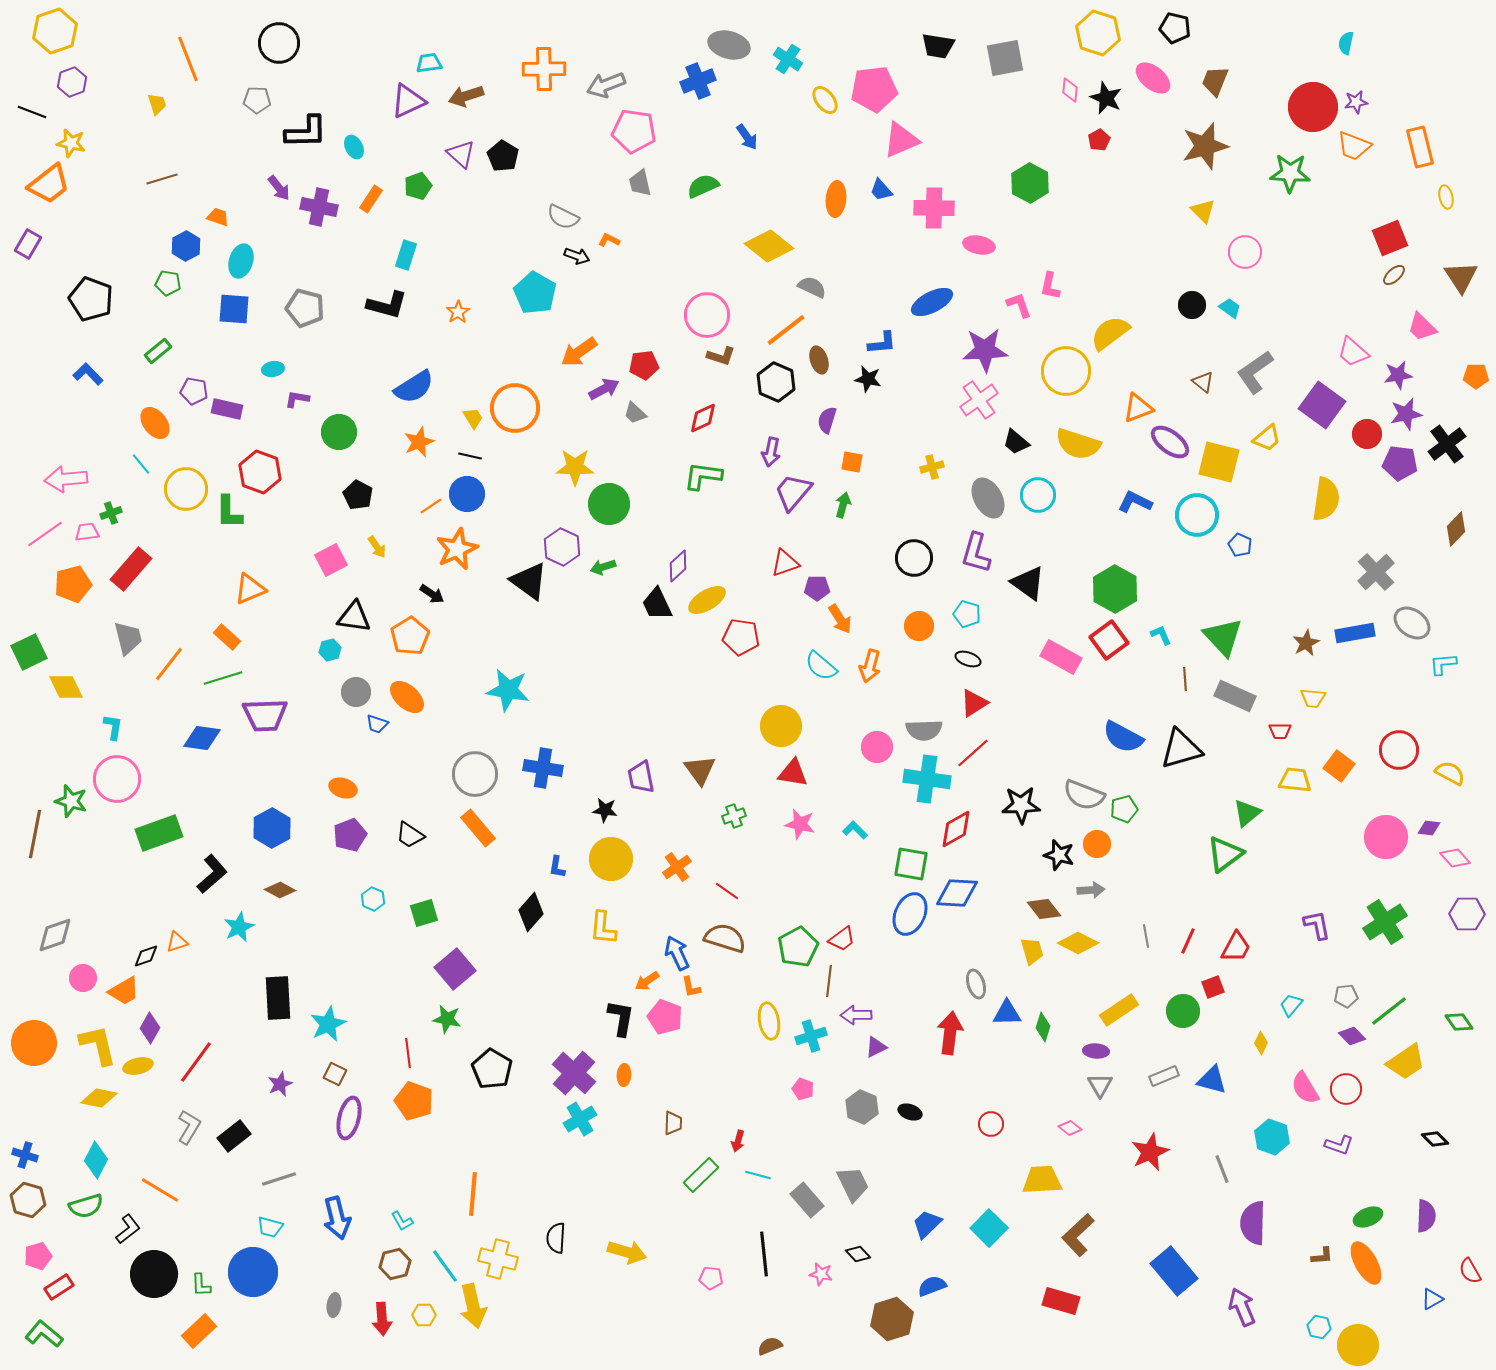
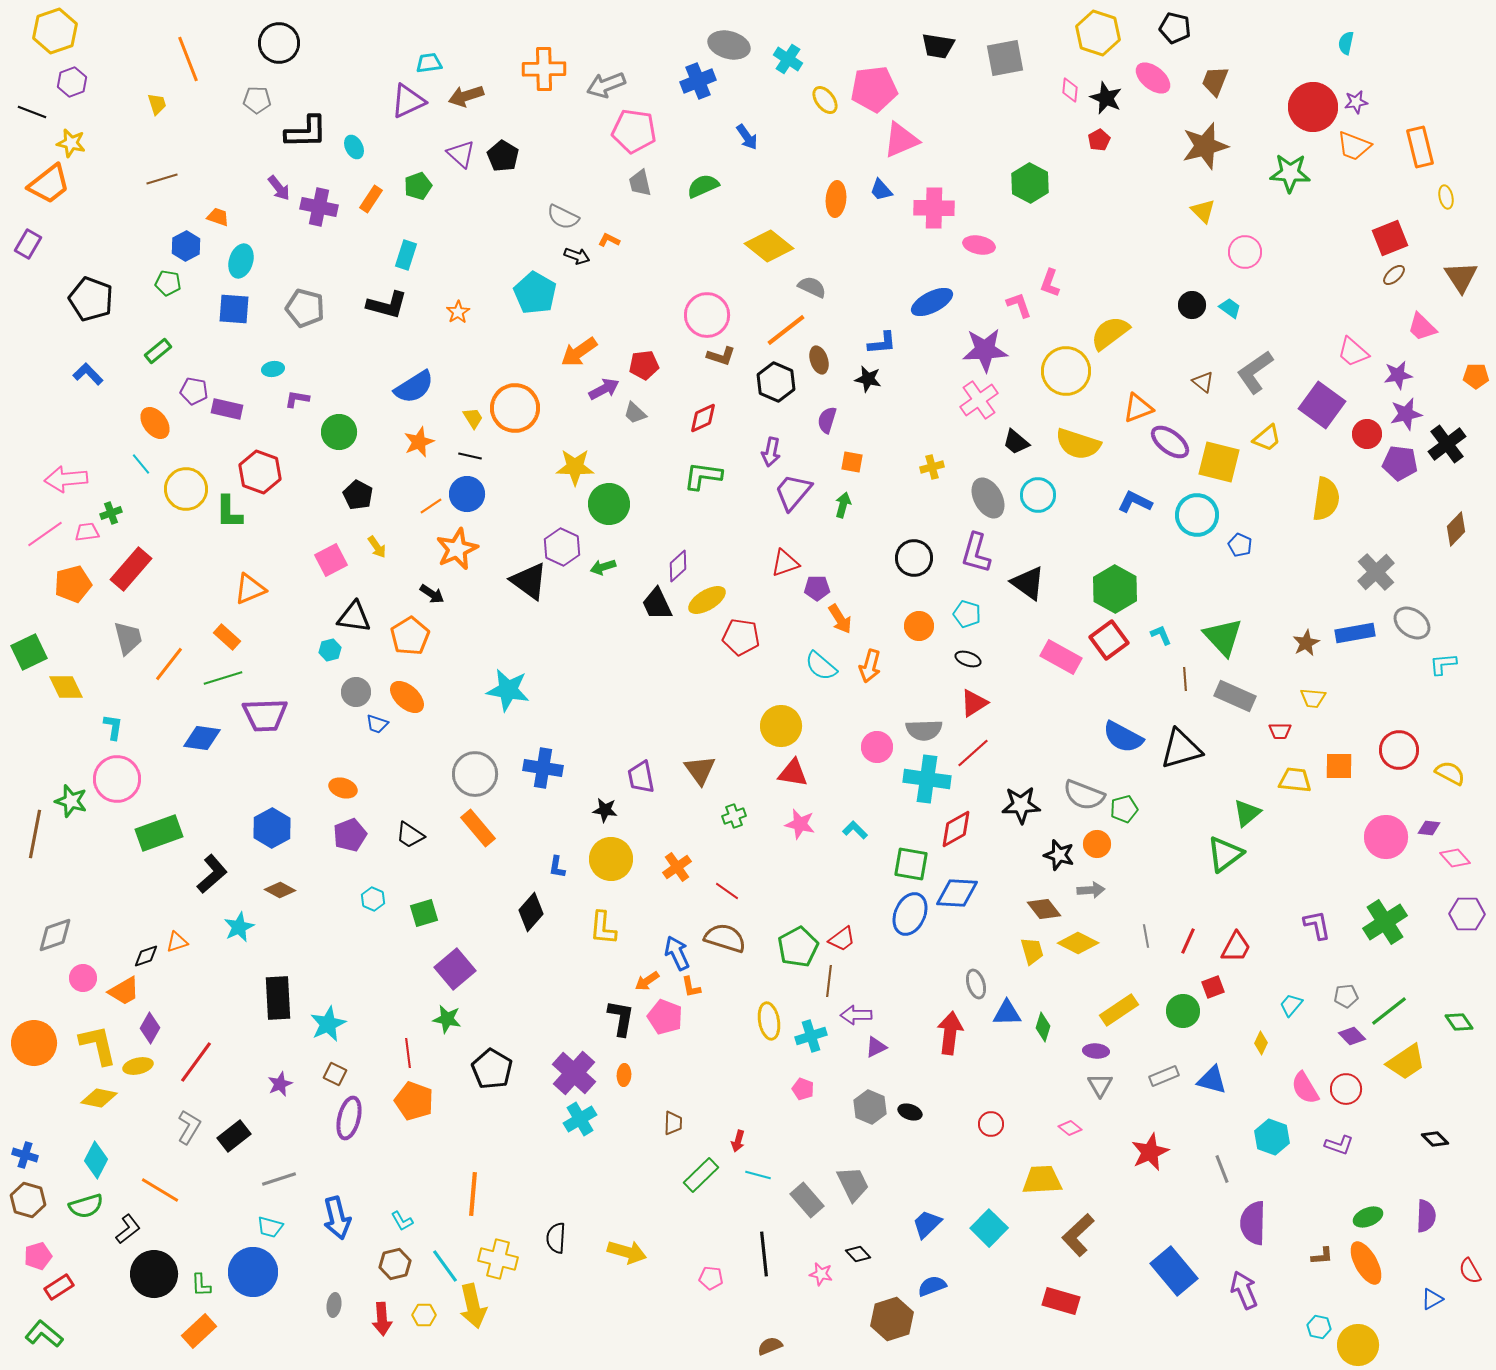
pink L-shape at (1050, 286): moved 3 px up; rotated 8 degrees clockwise
orange square at (1339, 766): rotated 36 degrees counterclockwise
gray hexagon at (862, 1107): moved 8 px right
purple arrow at (1242, 1307): moved 2 px right, 17 px up
